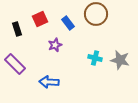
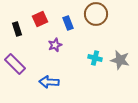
blue rectangle: rotated 16 degrees clockwise
